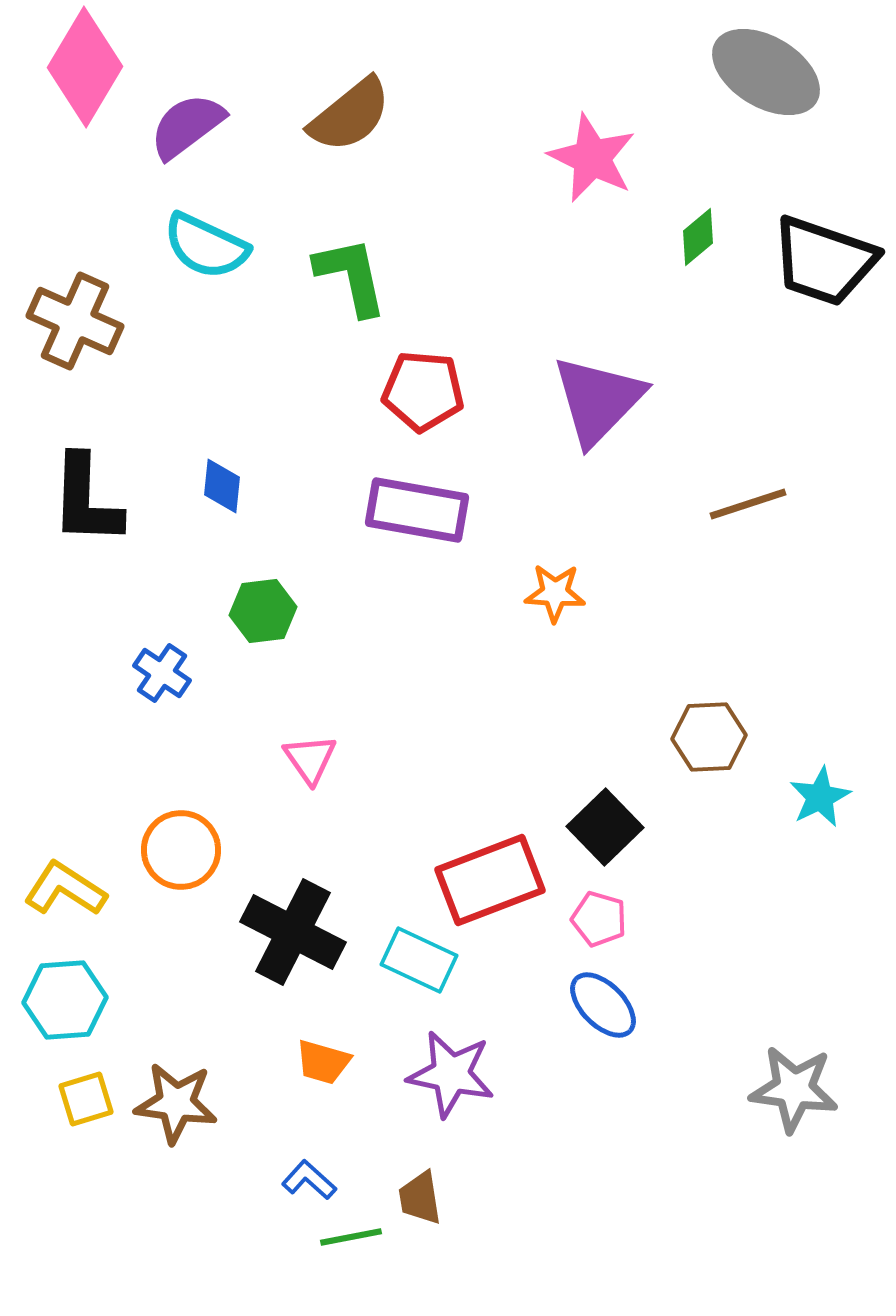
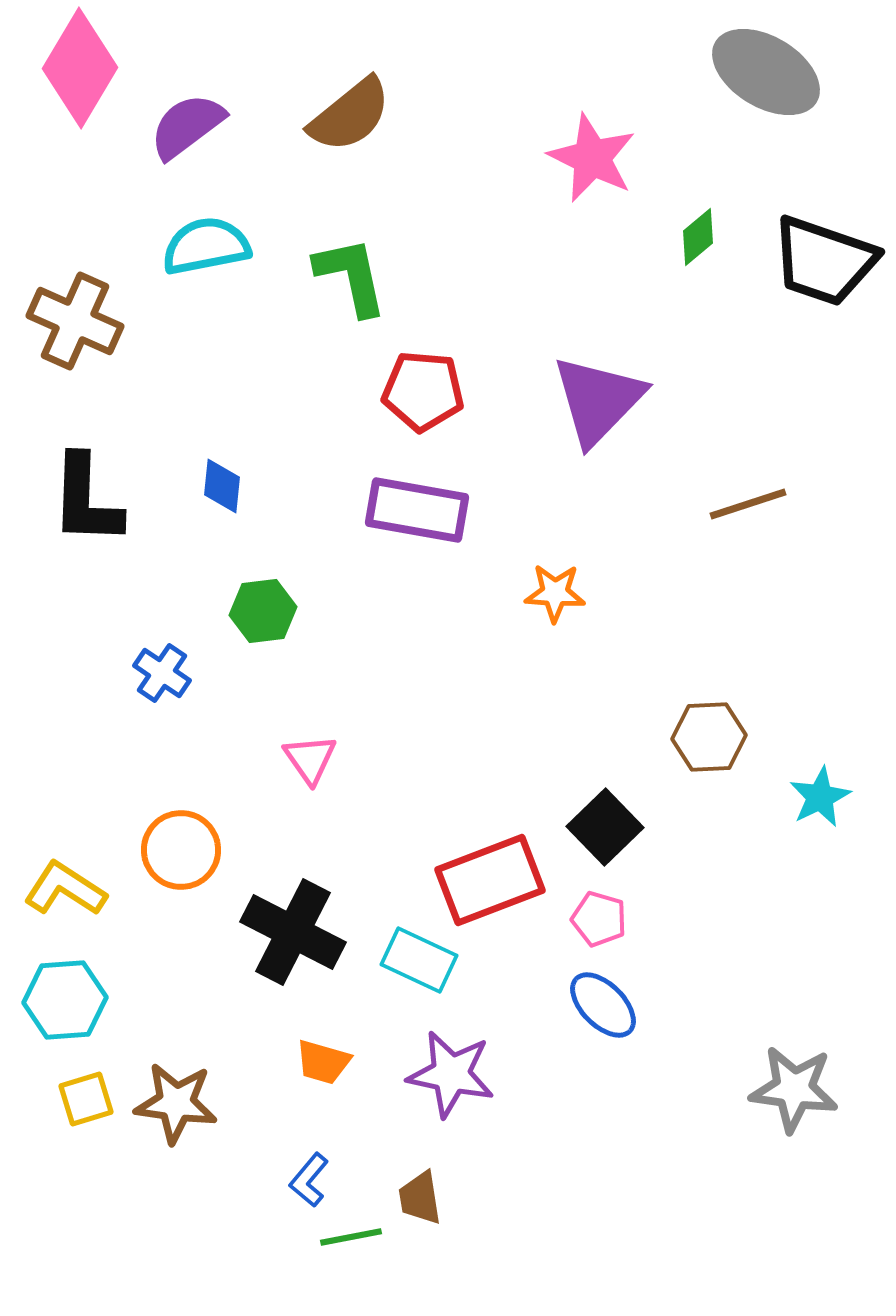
pink diamond: moved 5 px left, 1 px down
cyan semicircle: rotated 144 degrees clockwise
blue L-shape: rotated 92 degrees counterclockwise
